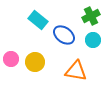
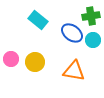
green cross: rotated 18 degrees clockwise
blue ellipse: moved 8 px right, 2 px up
orange triangle: moved 2 px left
